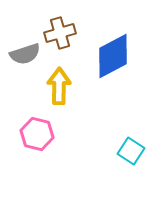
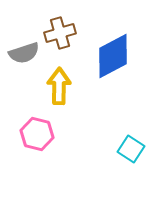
gray semicircle: moved 1 px left, 1 px up
cyan square: moved 2 px up
